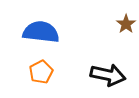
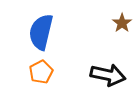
brown star: moved 4 px left, 1 px up
blue semicircle: rotated 84 degrees counterclockwise
